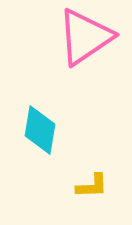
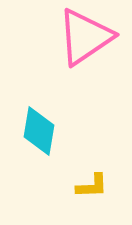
cyan diamond: moved 1 px left, 1 px down
